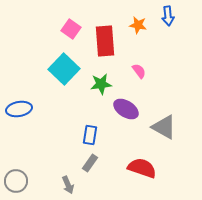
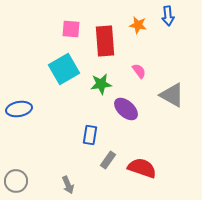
pink square: rotated 30 degrees counterclockwise
cyan square: rotated 16 degrees clockwise
purple ellipse: rotated 10 degrees clockwise
gray triangle: moved 8 px right, 32 px up
gray rectangle: moved 18 px right, 3 px up
